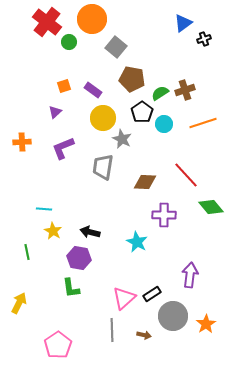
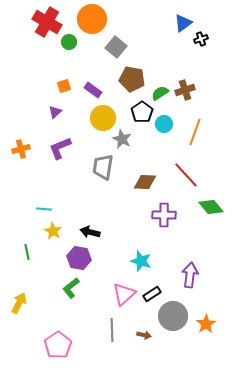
red cross: rotated 8 degrees counterclockwise
black cross: moved 3 px left
orange line: moved 8 px left, 9 px down; rotated 52 degrees counterclockwise
orange cross: moved 1 px left, 7 px down; rotated 12 degrees counterclockwise
purple L-shape: moved 3 px left
cyan star: moved 4 px right, 19 px down; rotated 10 degrees counterclockwise
green L-shape: rotated 60 degrees clockwise
pink triangle: moved 4 px up
